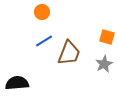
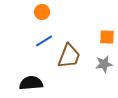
orange square: rotated 14 degrees counterclockwise
brown trapezoid: moved 3 px down
gray star: rotated 18 degrees clockwise
black semicircle: moved 14 px right
